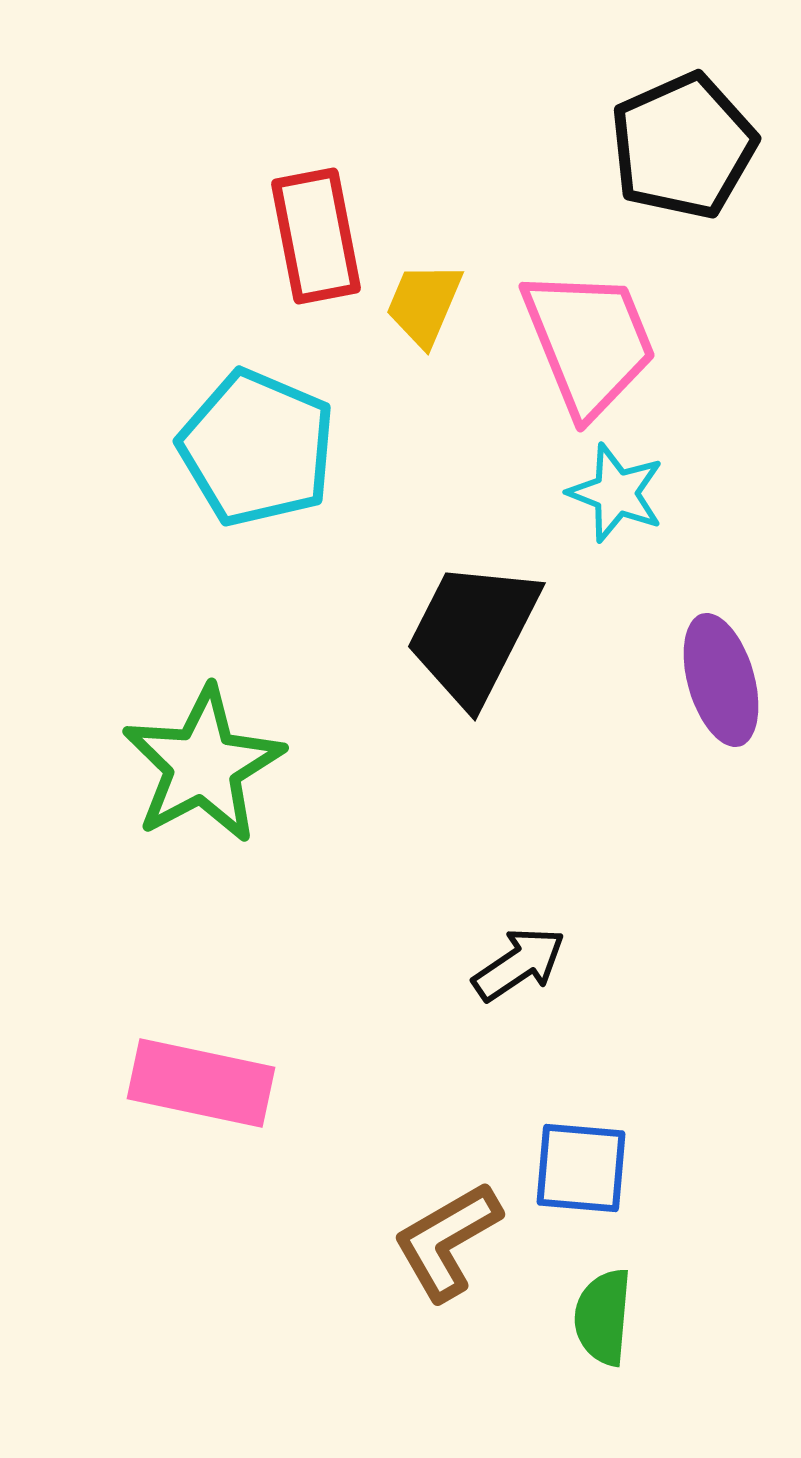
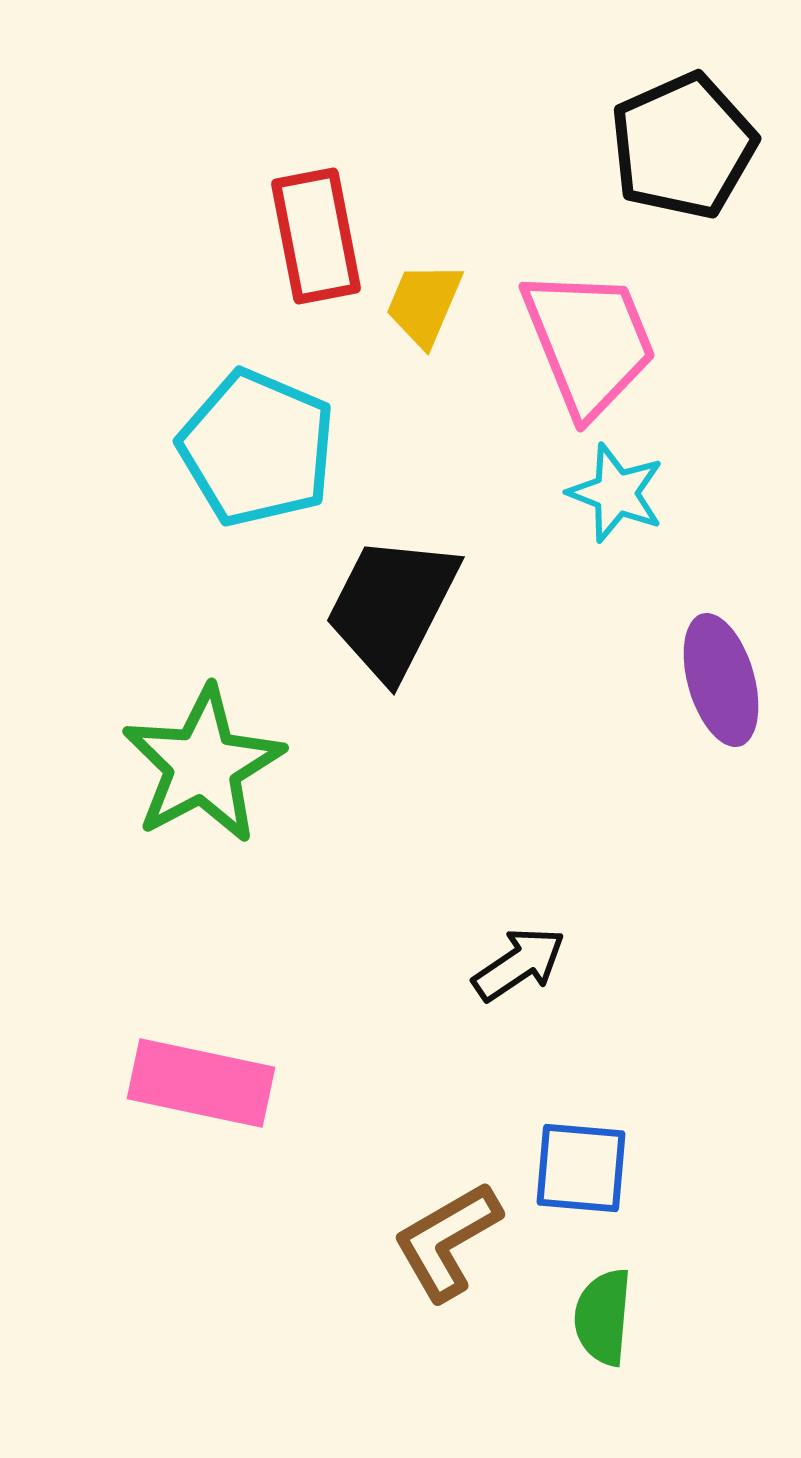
black trapezoid: moved 81 px left, 26 px up
